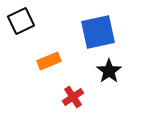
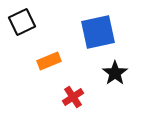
black square: moved 1 px right, 1 px down
black star: moved 6 px right, 2 px down
